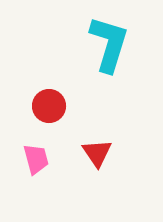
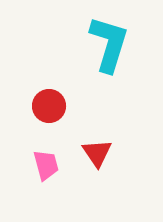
pink trapezoid: moved 10 px right, 6 px down
